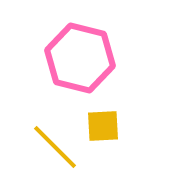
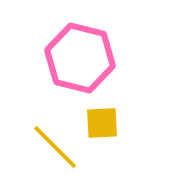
yellow square: moved 1 px left, 3 px up
